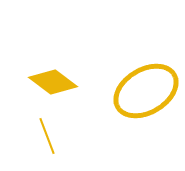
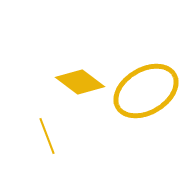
yellow diamond: moved 27 px right
